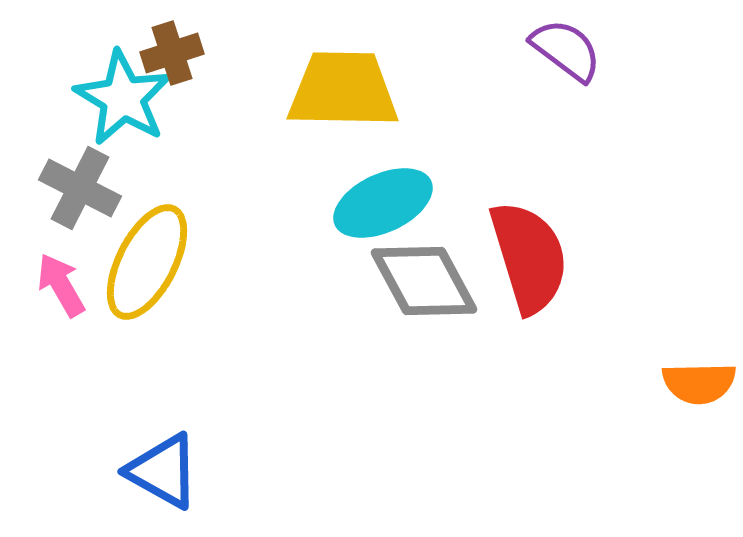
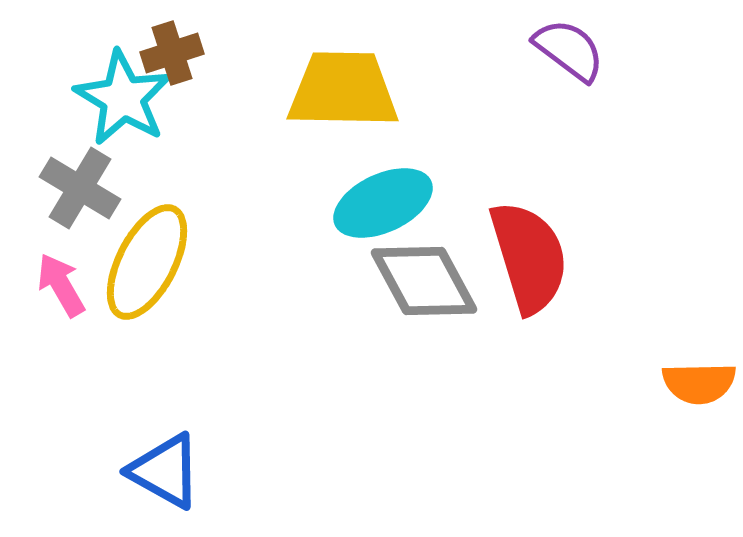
purple semicircle: moved 3 px right
gray cross: rotated 4 degrees clockwise
blue triangle: moved 2 px right
